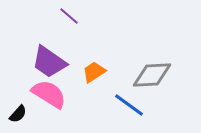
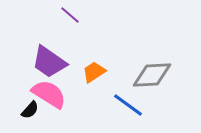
purple line: moved 1 px right, 1 px up
blue line: moved 1 px left
black semicircle: moved 12 px right, 4 px up
